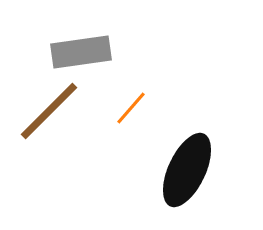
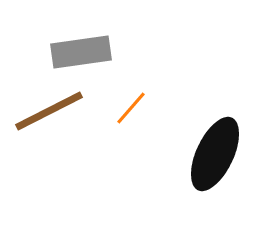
brown line: rotated 18 degrees clockwise
black ellipse: moved 28 px right, 16 px up
